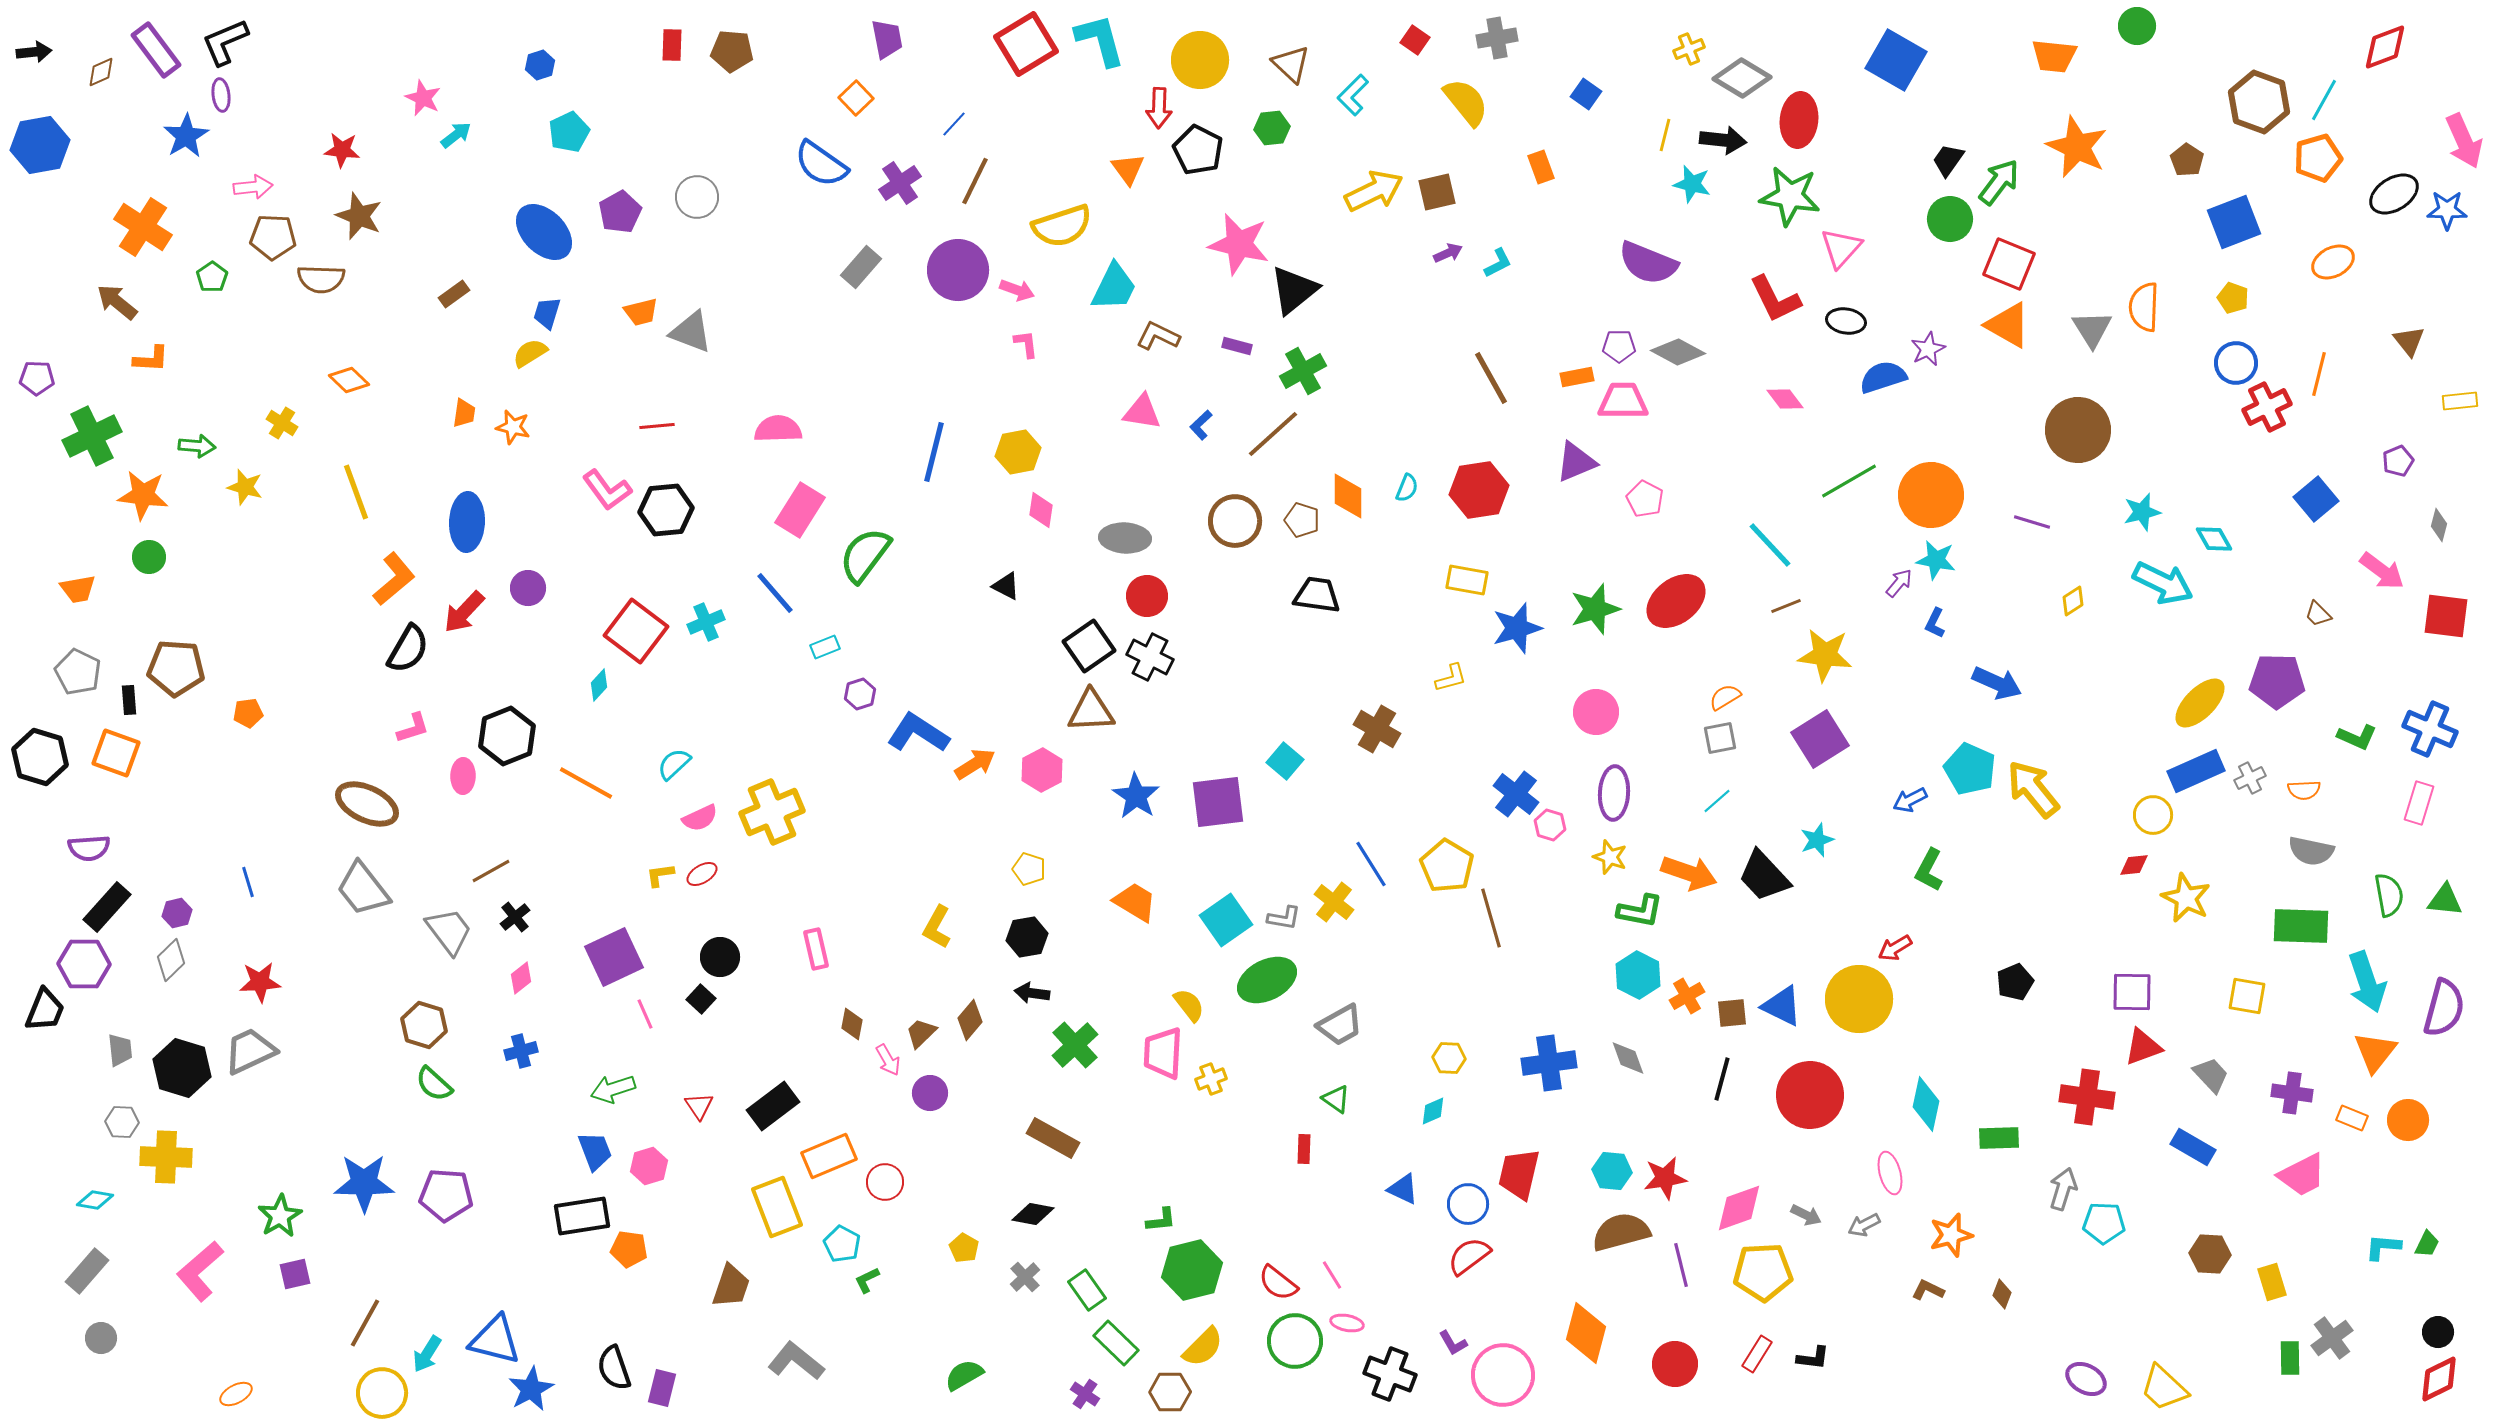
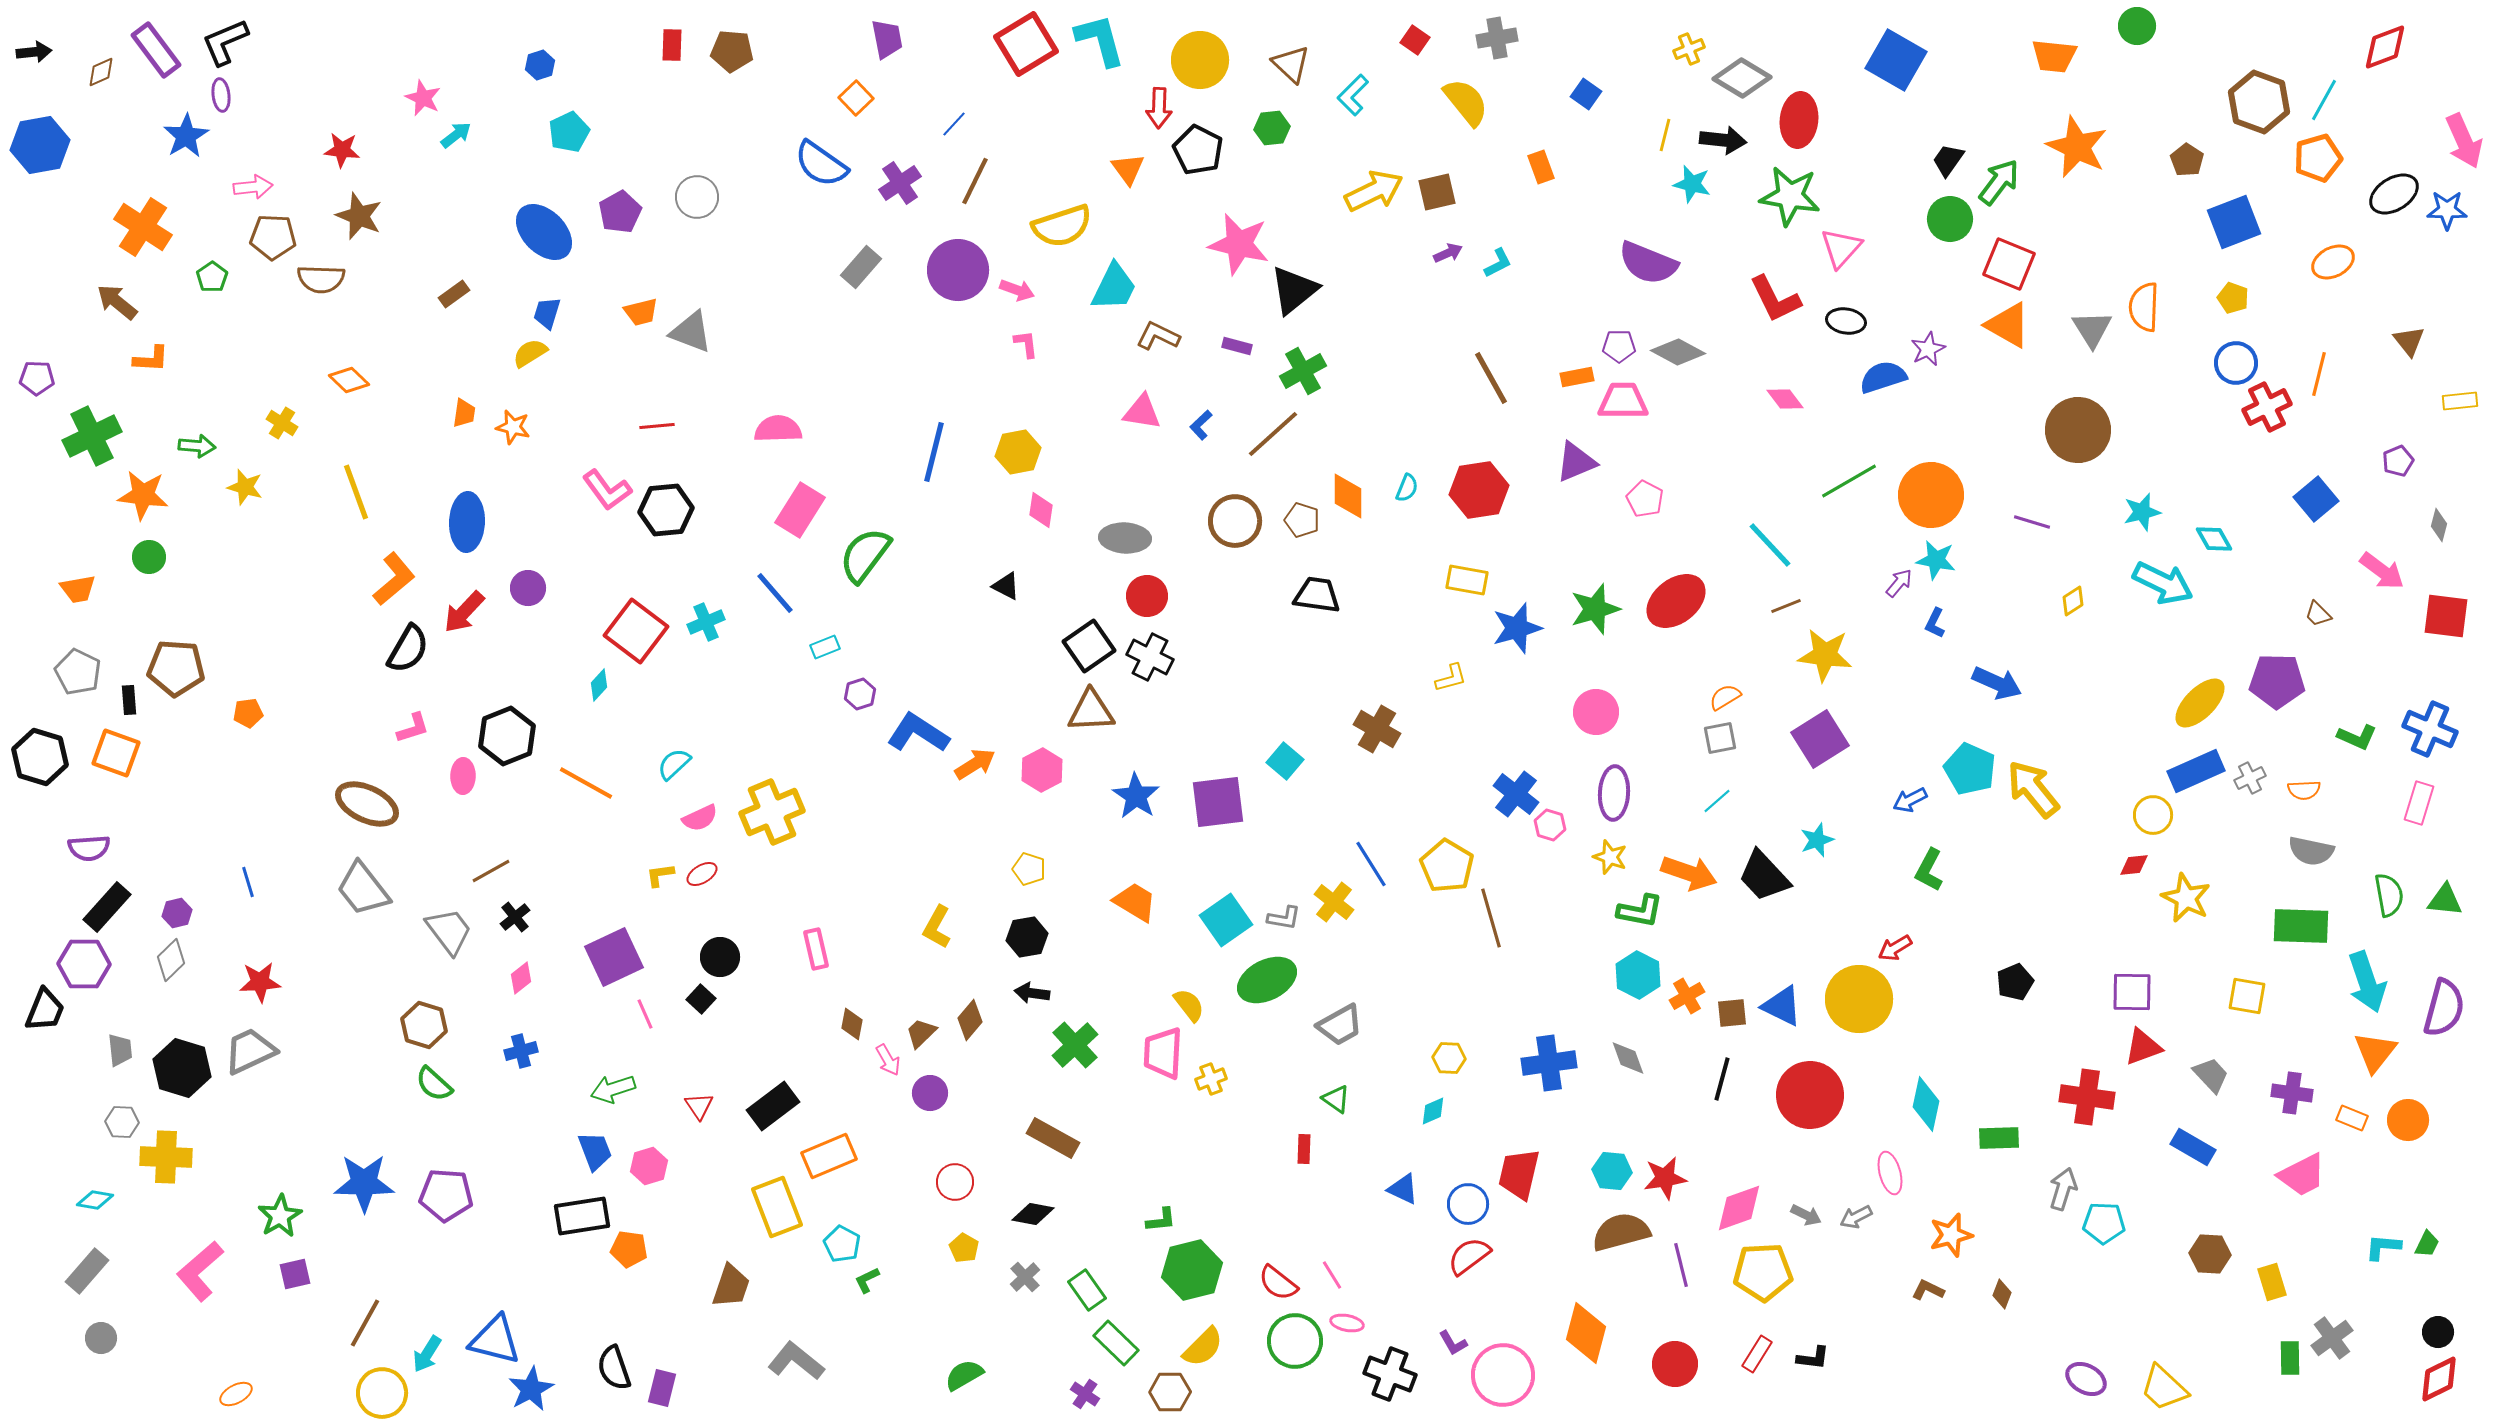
red circle at (885, 1182): moved 70 px right
gray arrow at (1864, 1225): moved 8 px left, 8 px up
